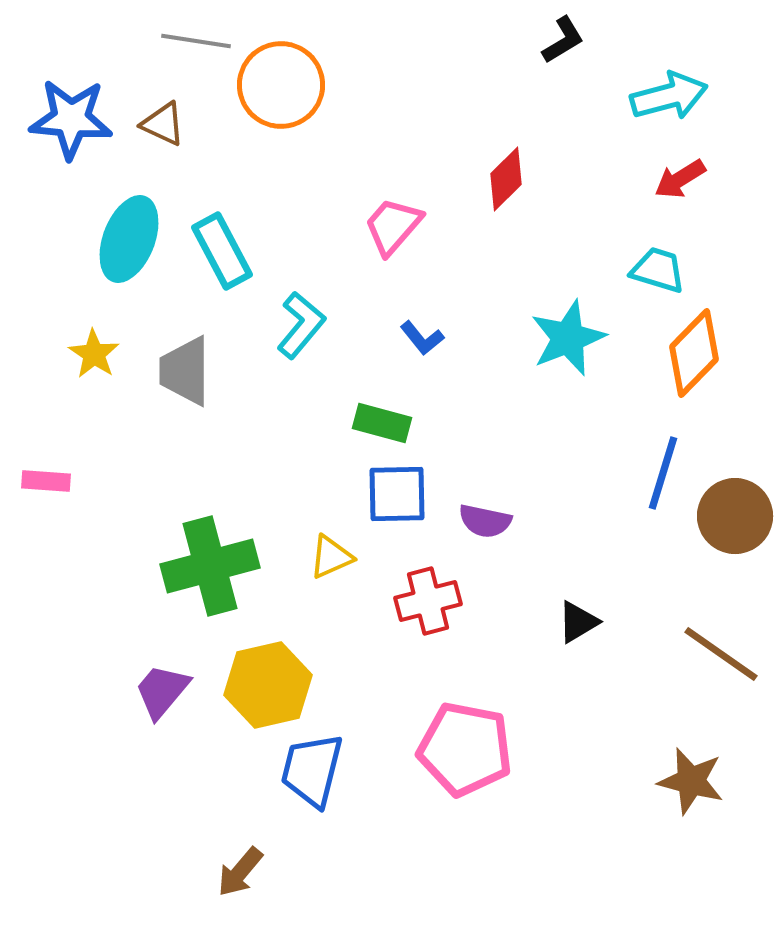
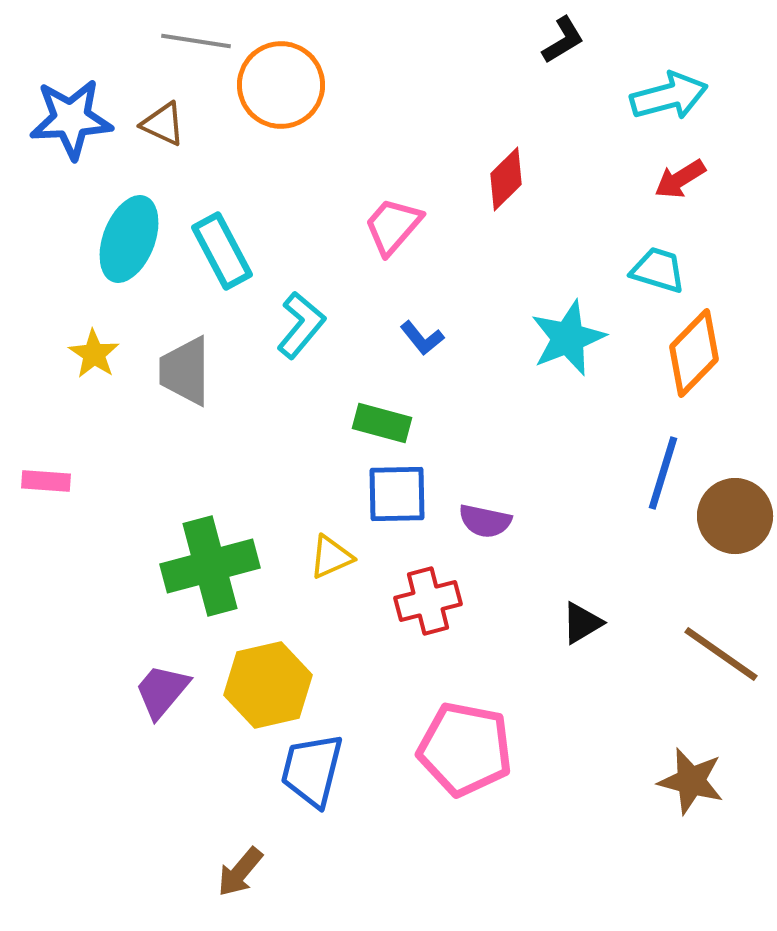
blue star: rotated 8 degrees counterclockwise
black triangle: moved 4 px right, 1 px down
